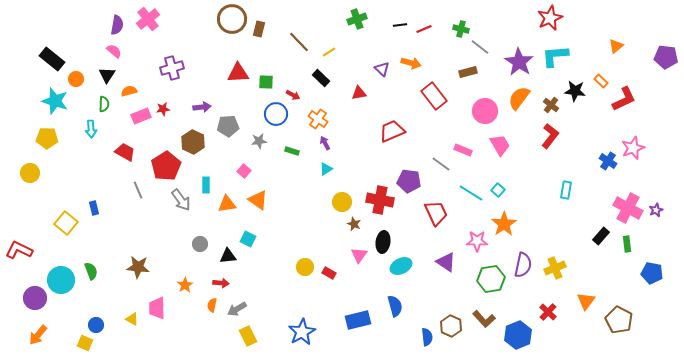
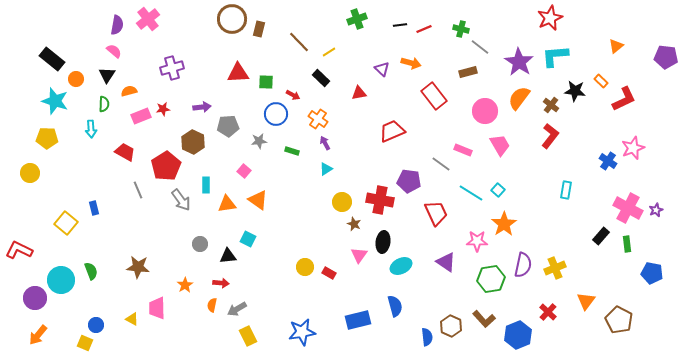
blue star at (302, 332): rotated 20 degrees clockwise
